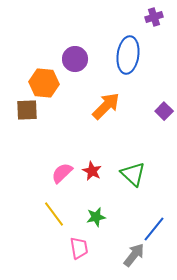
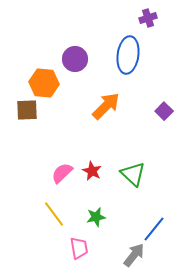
purple cross: moved 6 px left, 1 px down
